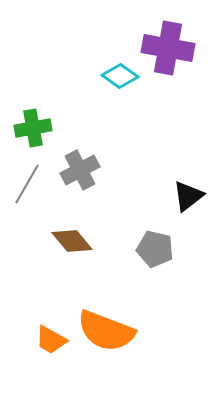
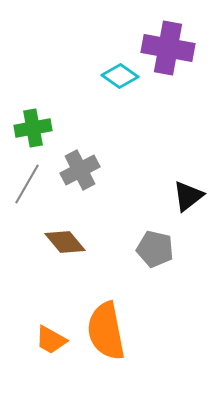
brown diamond: moved 7 px left, 1 px down
orange semicircle: rotated 58 degrees clockwise
